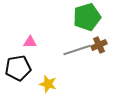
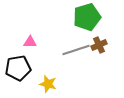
gray line: moved 1 px left
